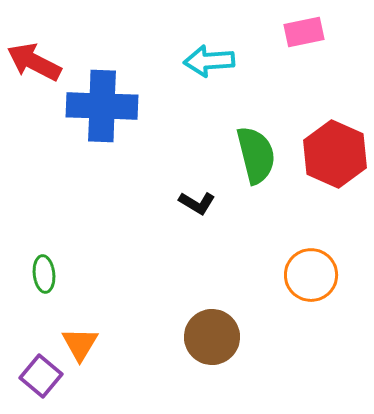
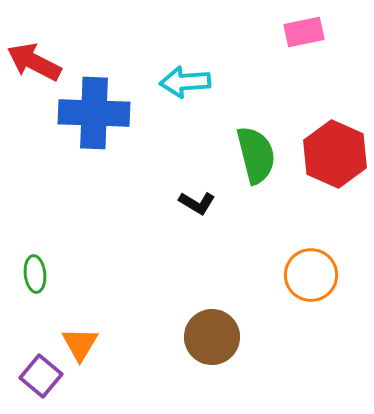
cyan arrow: moved 24 px left, 21 px down
blue cross: moved 8 px left, 7 px down
green ellipse: moved 9 px left
